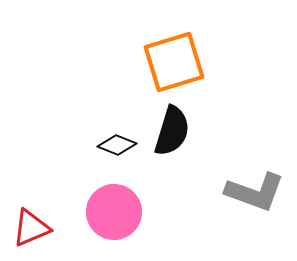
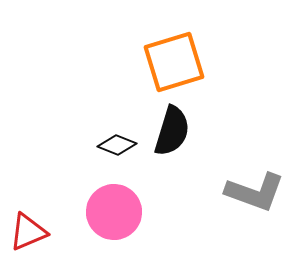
red triangle: moved 3 px left, 4 px down
